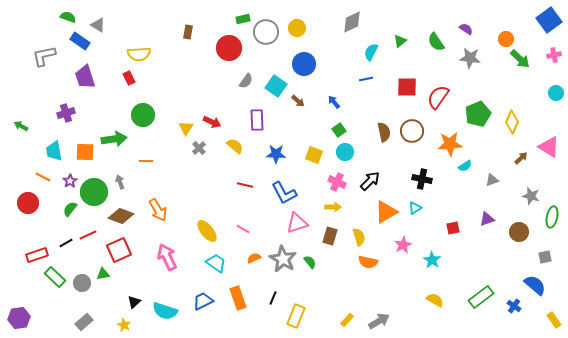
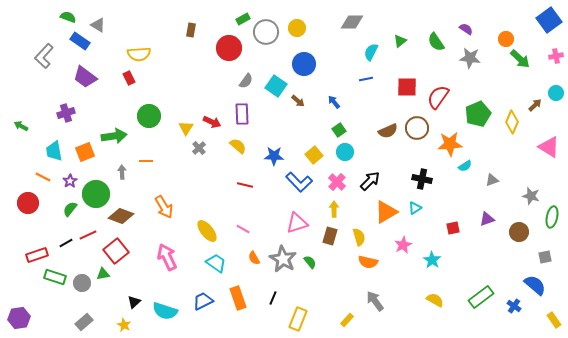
green rectangle at (243, 19): rotated 16 degrees counterclockwise
gray diamond at (352, 22): rotated 25 degrees clockwise
brown rectangle at (188, 32): moved 3 px right, 2 px up
pink cross at (554, 55): moved 2 px right, 1 px down
gray L-shape at (44, 56): rotated 35 degrees counterclockwise
purple trapezoid at (85, 77): rotated 35 degrees counterclockwise
green circle at (143, 115): moved 6 px right, 1 px down
purple rectangle at (257, 120): moved 15 px left, 6 px up
brown circle at (412, 131): moved 5 px right, 3 px up
brown semicircle at (384, 132): moved 4 px right, 1 px up; rotated 78 degrees clockwise
green arrow at (114, 139): moved 3 px up
yellow semicircle at (235, 146): moved 3 px right
orange square at (85, 152): rotated 24 degrees counterclockwise
blue star at (276, 154): moved 2 px left, 2 px down
yellow square at (314, 155): rotated 30 degrees clockwise
brown arrow at (521, 158): moved 14 px right, 53 px up
gray arrow at (120, 182): moved 2 px right, 10 px up; rotated 16 degrees clockwise
pink cross at (337, 182): rotated 18 degrees clockwise
green circle at (94, 192): moved 2 px right, 2 px down
blue L-shape at (284, 193): moved 15 px right, 11 px up; rotated 16 degrees counterclockwise
yellow arrow at (333, 207): moved 1 px right, 2 px down; rotated 91 degrees counterclockwise
orange arrow at (158, 210): moved 6 px right, 3 px up
red square at (119, 250): moved 3 px left, 1 px down; rotated 15 degrees counterclockwise
orange semicircle at (254, 258): rotated 96 degrees counterclockwise
green rectangle at (55, 277): rotated 25 degrees counterclockwise
yellow rectangle at (296, 316): moved 2 px right, 3 px down
gray arrow at (379, 321): moved 4 px left, 20 px up; rotated 95 degrees counterclockwise
